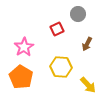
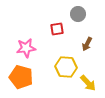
red square: rotated 16 degrees clockwise
pink star: moved 2 px right, 1 px down; rotated 24 degrees clockwise
yellow hexagon: moved 5 px right
orange pentagon: rotated 15 degrees counterclockwise
yellow arrow: moved 2 px up
